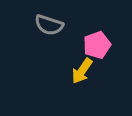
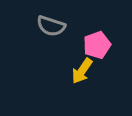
gray semicircle: moved 2 px right, 1 px down
